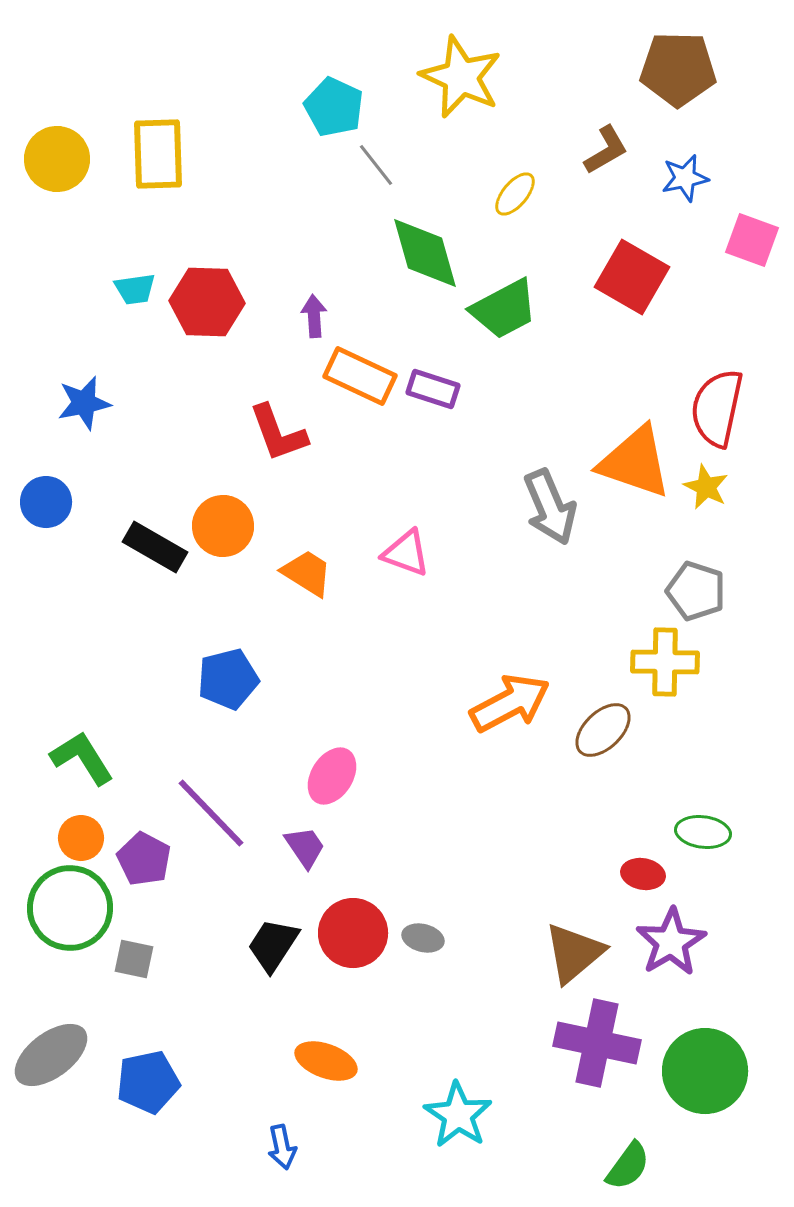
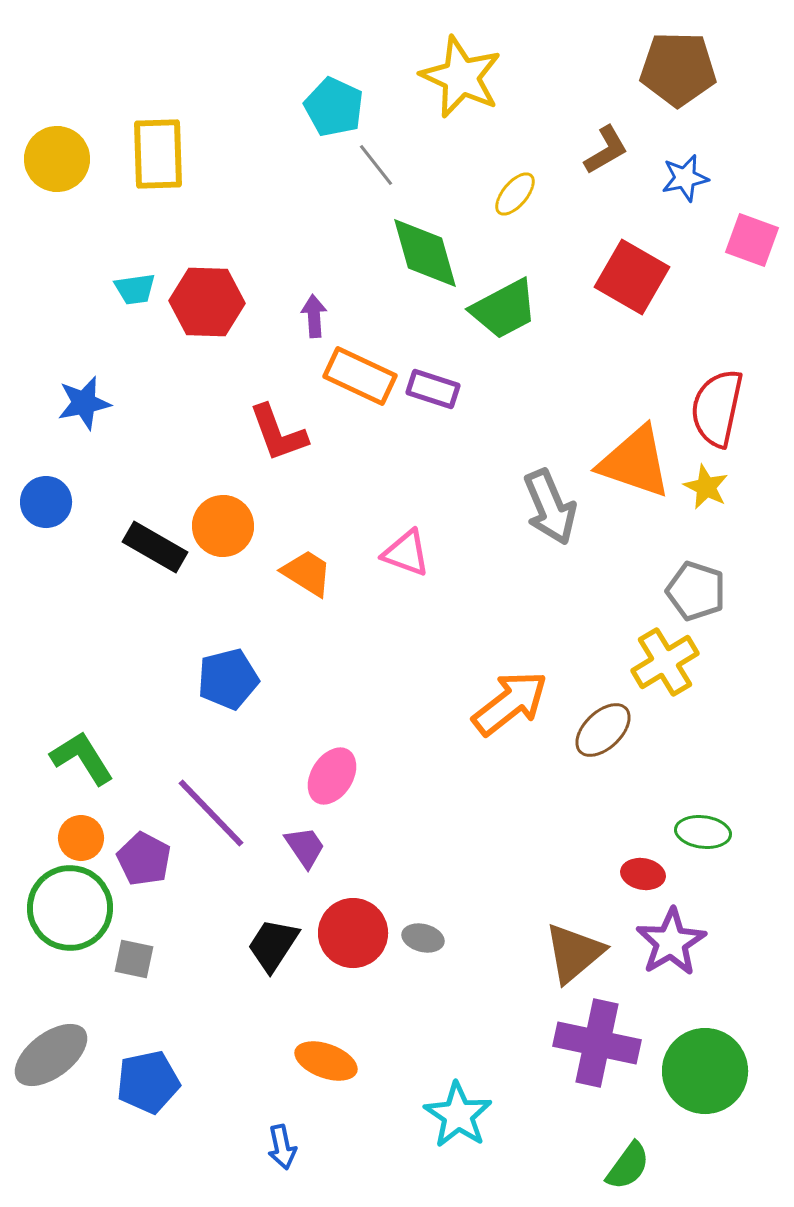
yellow cross at (665, 662): rotated 32 degrees counterclockwise
orange arrow at (510, 703): rotated 10 degrees counterclockwise
